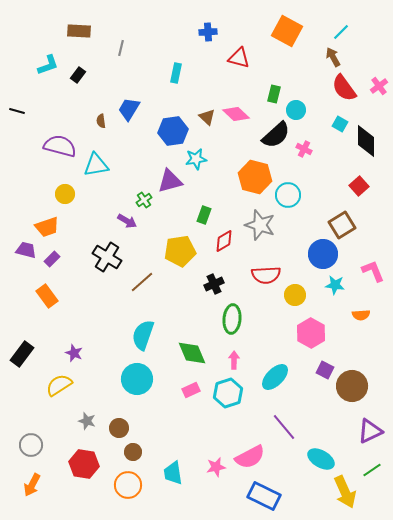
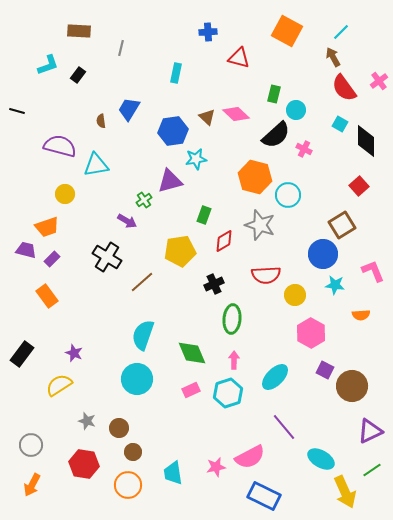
pink cross at (379, 86): moved 5 px up
